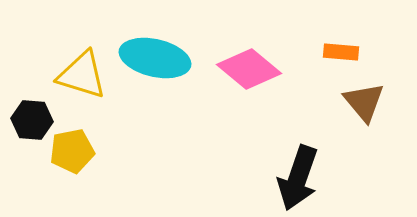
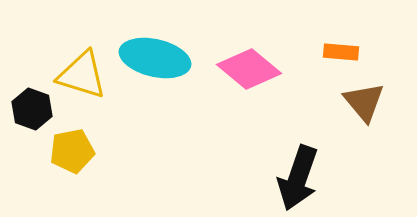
black hexagon: moved 11 px up; rotated 15 degrees clockwise
